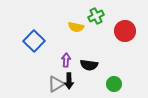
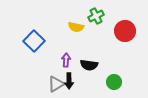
green circle: moved 2 px up
